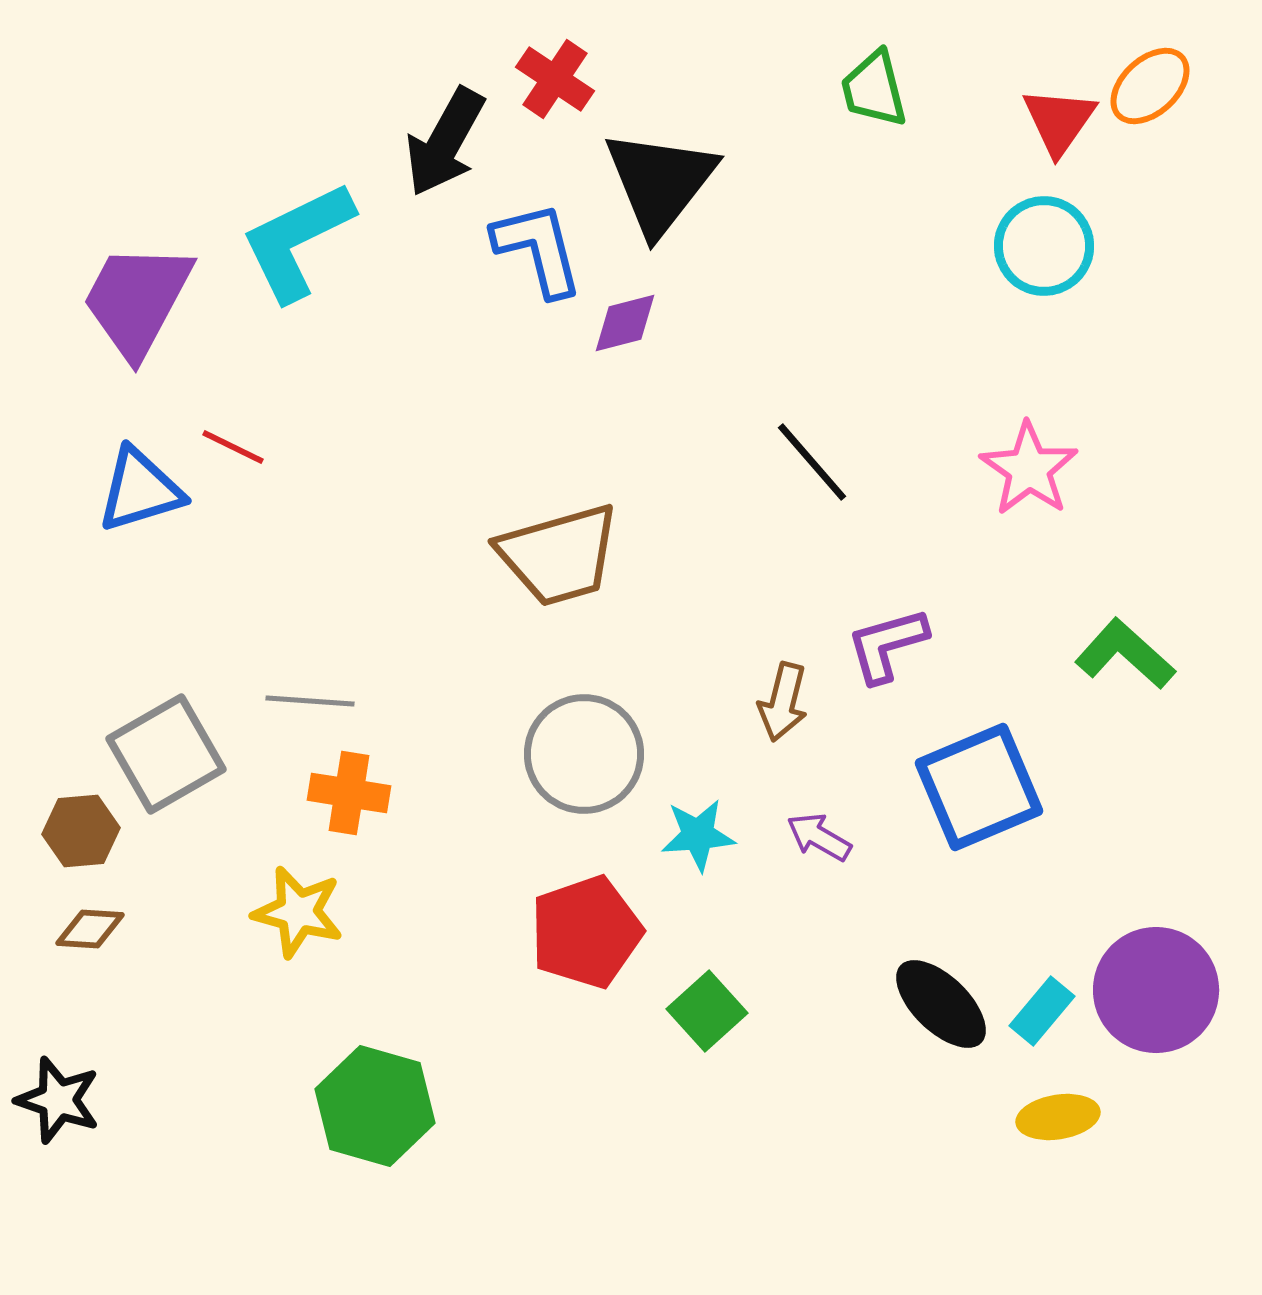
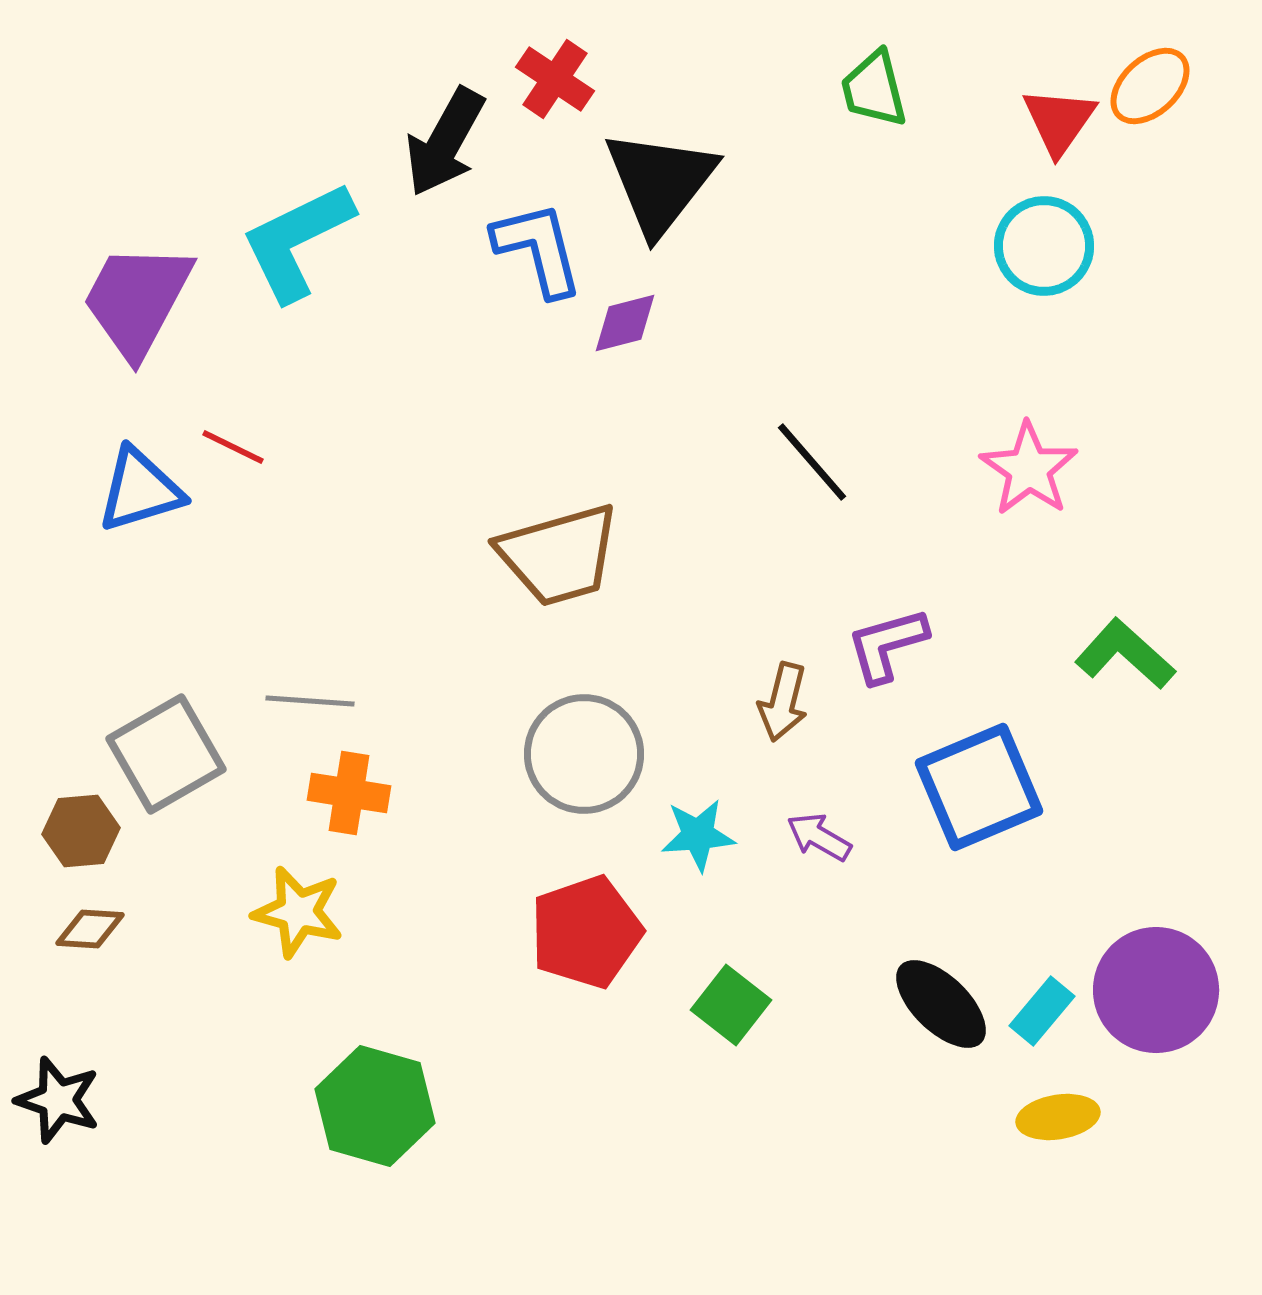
green square: moved 24 px right, 6 px up; rotated 10 degrees counterclockwise
